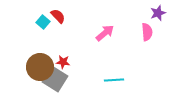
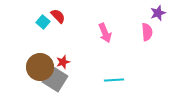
pink arrow: rotated 108 degrees clockwise
red star: rotated 24 degrees counterclockwise
